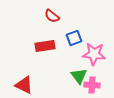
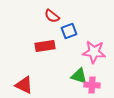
blue square: moved 5 px left, 7 px up
pink star: moved 2 px up
green triangle: rotated 36 degrees counterclockwise
